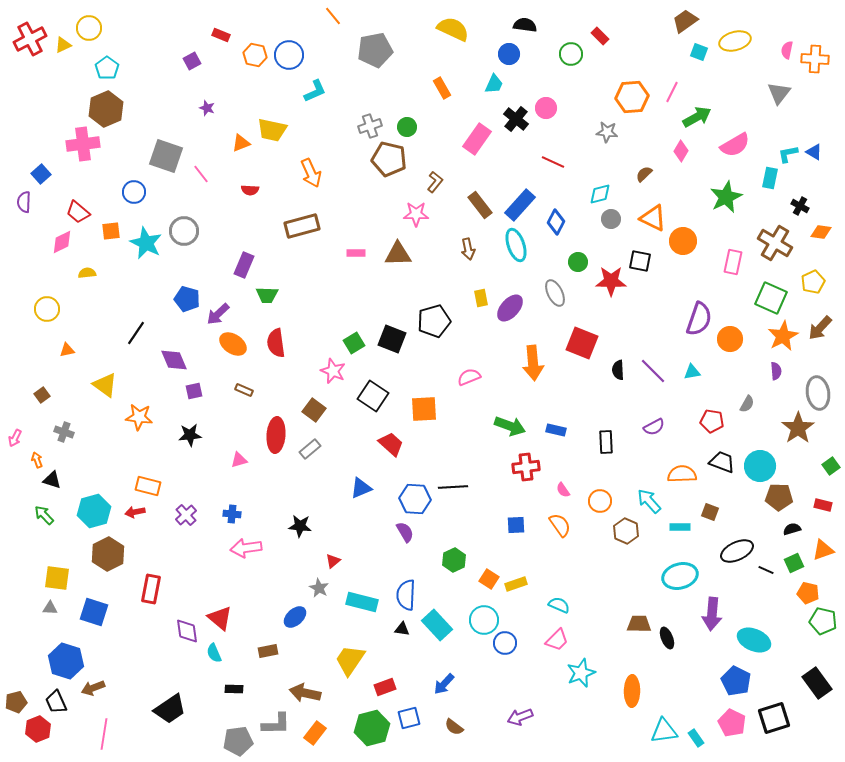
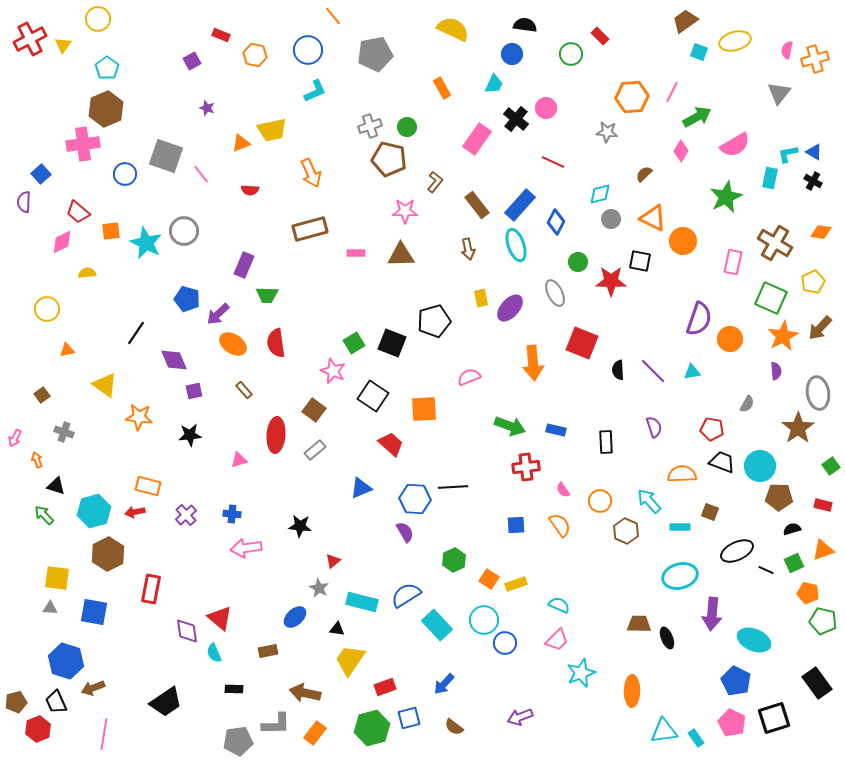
yellow circle at (89, 28): moved 9 px right, 9 px up
yellow triangle at (63, 45): rotated 30 degrees counterclockwise
gray pentagon at (375, 50): moved 4 px down
blue circle at (509, 54): moved 3 px right
blue circle at (289, 55): moved 19 px right, 5 px up
orange cross at (815, 59): rotated 20 degrees counterclockwise
yellow trapezoid at (272, 130): rotated 24 degrees counterclockwise
blue circle at (134, 192): moved 9 px left, 18 px up
brown rectangle at (480, 205): moved 3 px left
black cross at (800, 206): moved 13 px right, 25 px up
pink star at (416, 214): moved 11 px left, 3 px up
brown rectangle at (302, 226): moved 8 px right, 3 px down
brown triangle at (398, 254): moved 3 px right, 1 px down
black square at (392, 339): moved 4 px down
brown rectangle at (244, 390): rotated 24 degrees clockwise
red pentagon at (712, 421): moved 8 px down
purple semicircle at (654, 427): rotated 80 degrees counterclockwise
gray rectangle at (310, 449): moved 5 px right, 1 px down
black triangle at (52, 480): moved 4 px right, 6 px down
blue semicircle at (406, 595): rotated 56 degrees clockwise
blue square at (94, 612): rotated 8 degrees counterclockwise
black triangle at (402, 629): moved 65 px left
black trapezoid at (170, 709): moved 4 px left, 7 px up
